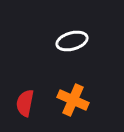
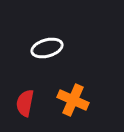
white ellipse: moved 25 px left, 7 px down
